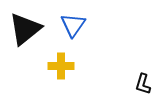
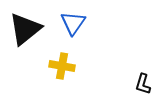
blue triangle: moved 2 px up
yellow cross: moved 1 px right; rotated 10 degrees clockwise
